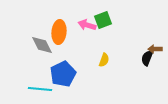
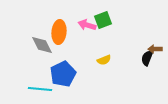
yellow semicircle: rotated 48 degrees clockwise
